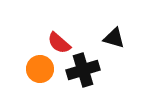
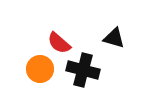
black cross: rotated 32 degrees clockwise
